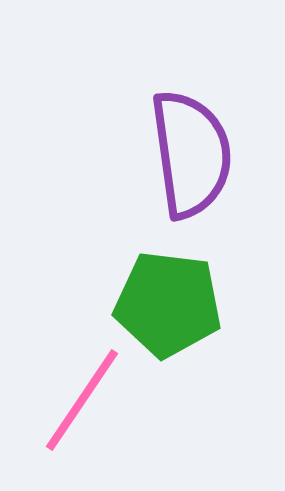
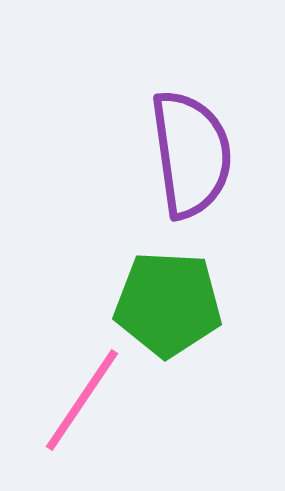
green pentagon: rotated 4 degrees counterclockwise
